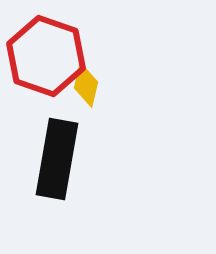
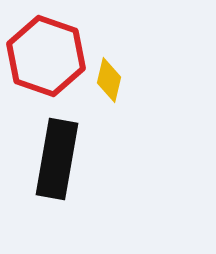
yellow diamond: moved 23 px right, 5 px up
